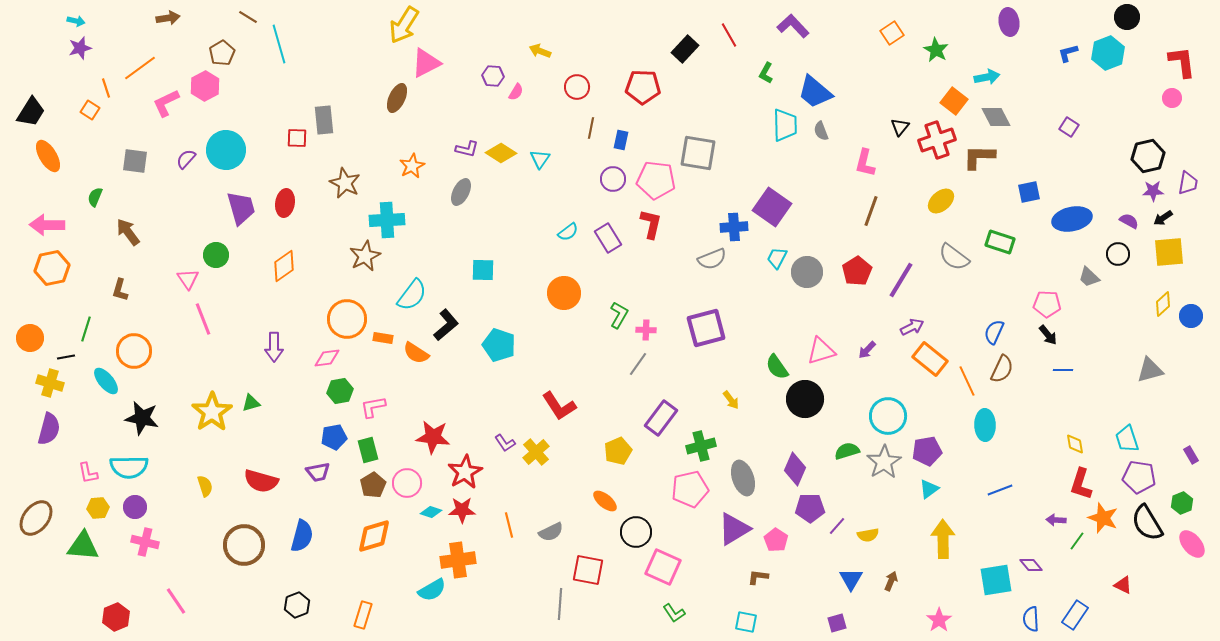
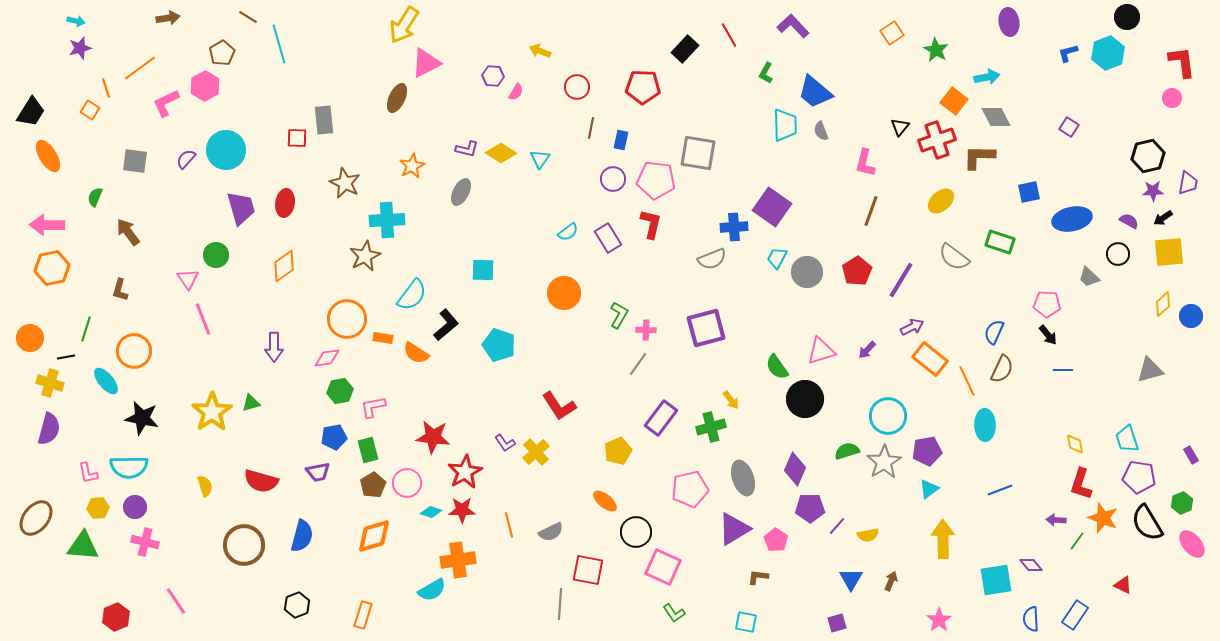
green cross at (701, 446): moved 10 px right, 19 px up
